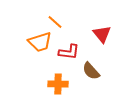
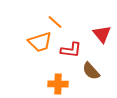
red L-shape: moved 2 px right, 2 px up
